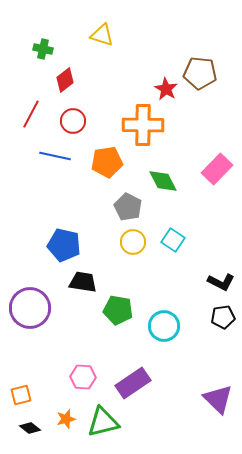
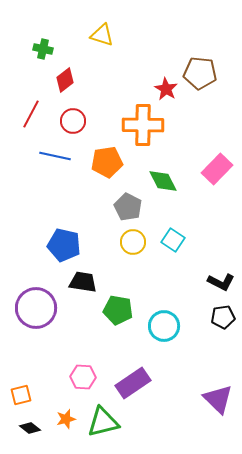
purple circle: moved 6 px right
